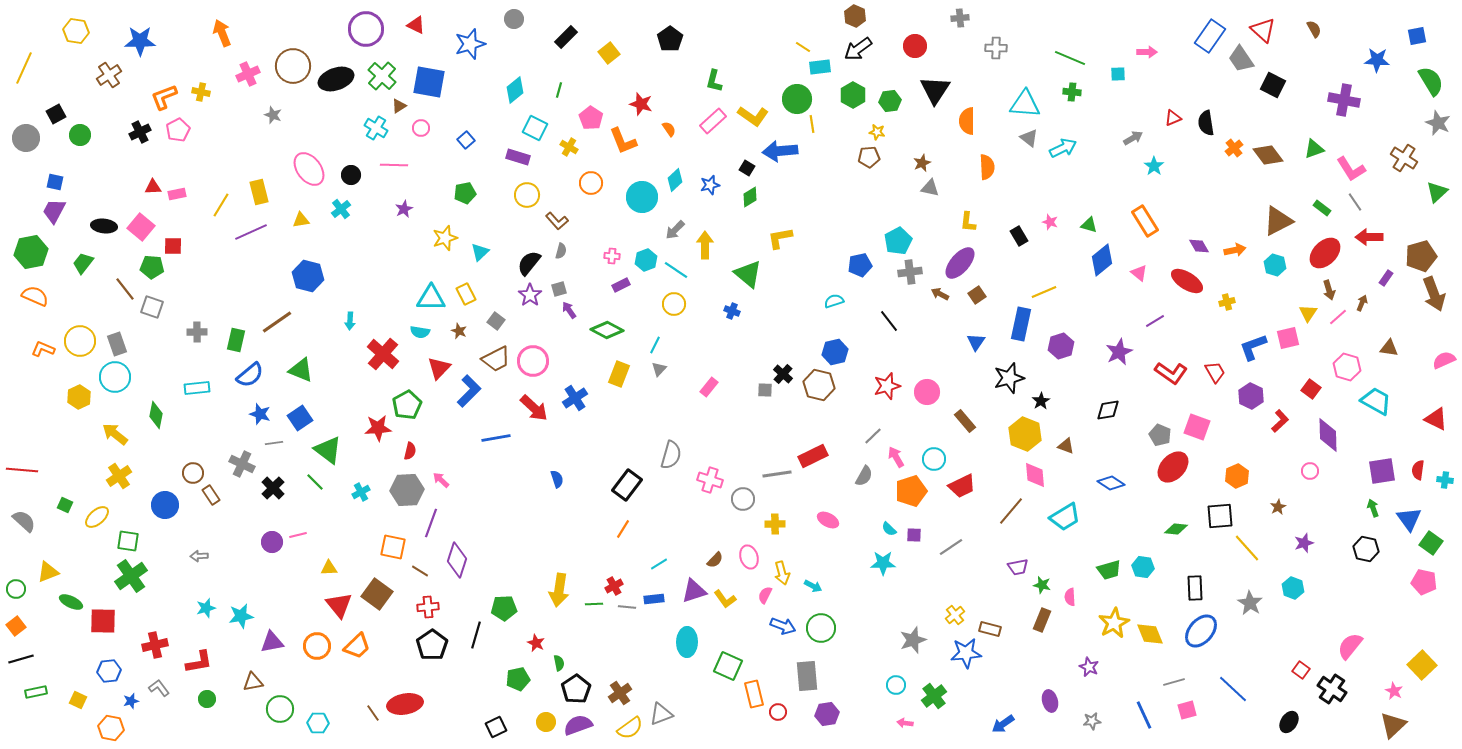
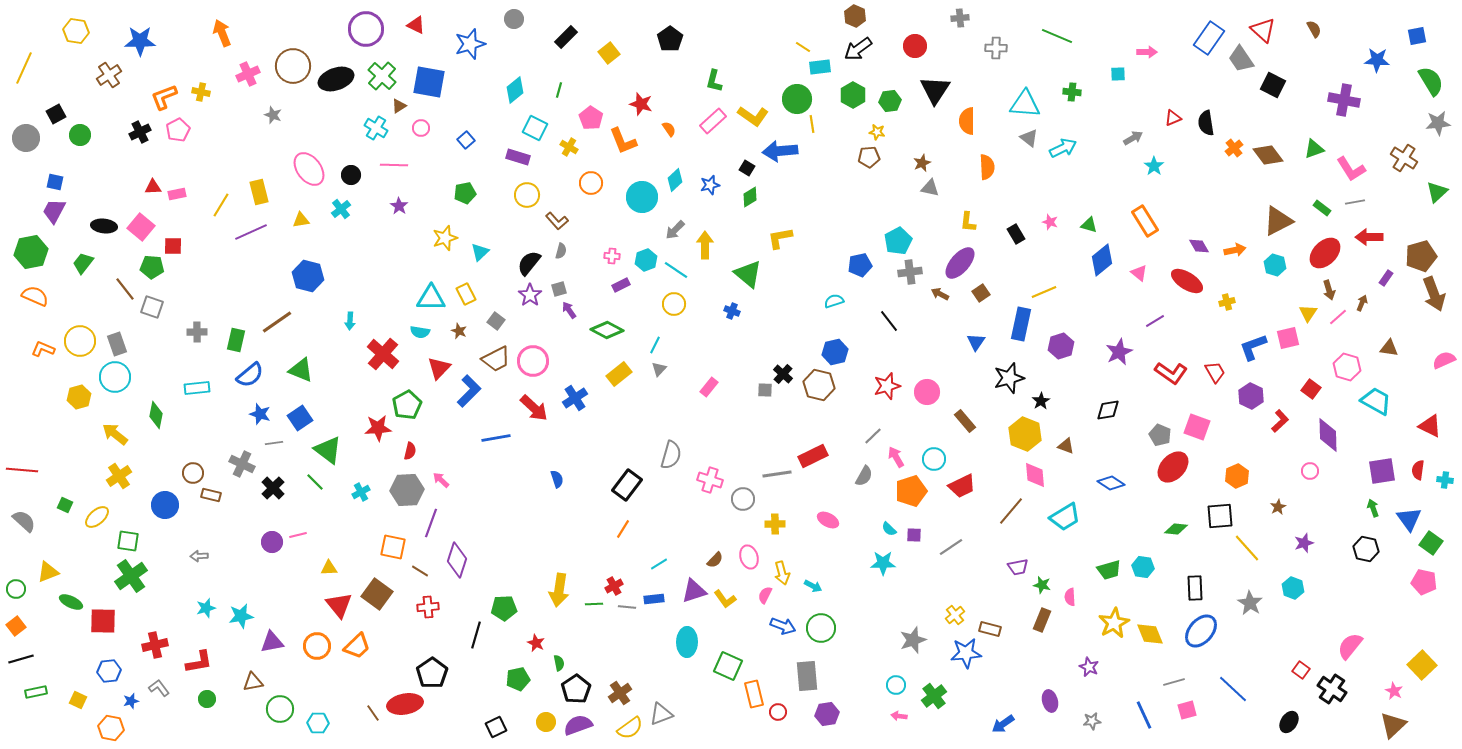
blue rectangle at (1210, 36): moved 1 px left, 2 px down
green line at (1070, 58): moved 13 px left, 22 px up
gray star at (1438, 123): rotated 30 degrees counterclockwise
gray line at (1355, 202): rotated 66 degrees counterclockwise
purple star at (404, 209): moved 5 px left, 3 px up; rotated 12 degrees counterclockwise
black rectangle at (1019, 236): moved 3 px left, 2 px up
brown square at (977, 295): moved 4 px right, 2 px up
yellow rectangle at (619, 374): rotated 30 degrees clockwise
yellow hexagon at (79, 397): rotated 10 degrees clockwise
red triangle at (1436, 419): moved 6 px left, 7 px down
brown rectangle at (211, 495): rotated 42 degrees counterclockwise
black pentagon at (432, 645): moved 28 px down
pink arrow at (905, 723): moved 6 px left, 7 px up
